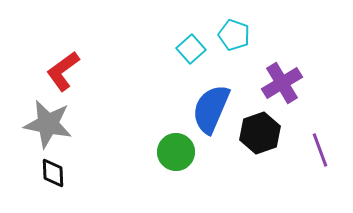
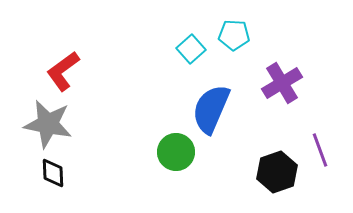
cyan pentagon: rotated 16 degrees counterclockwise
black hexagon: moved 17 px right, 39 px down
